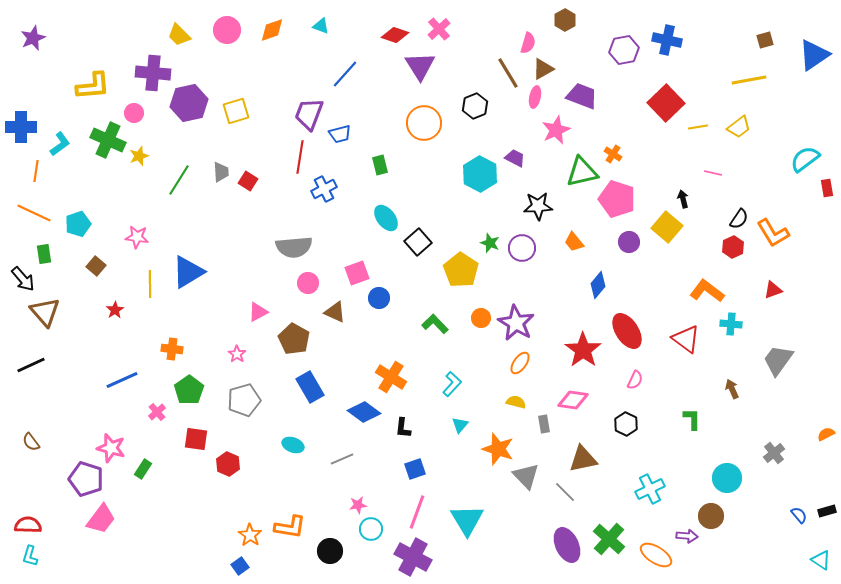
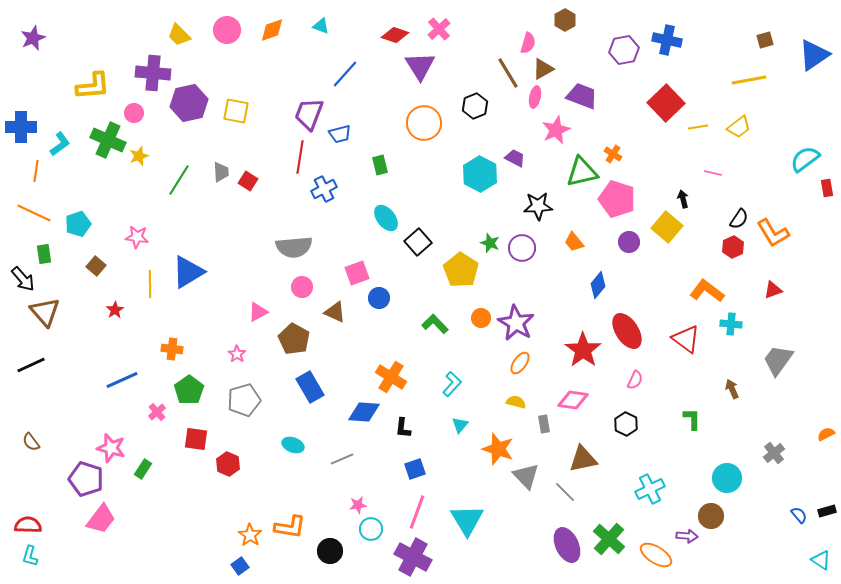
yellow square at (236, 111): rotated 28 degrees clockwise
pink circle at (308, 283): moved 6 px left, 4 px down
blue diamond at (364, 412): rotated 32 degrees counterclockwise
